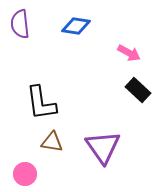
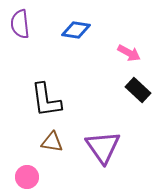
blue diamond: moved 4 px down
black L-shape: moved 5 px right, 3 px up
pink circle: moved 2 px right, 3 px down
